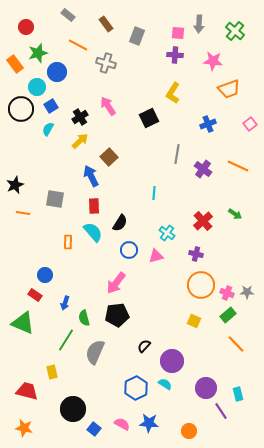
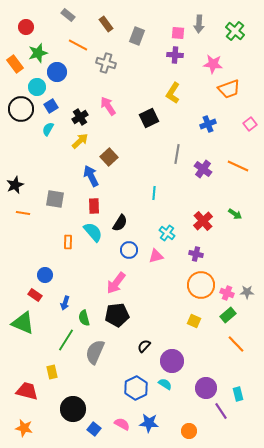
pink star at (213, 61): moved 3 px down
